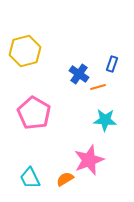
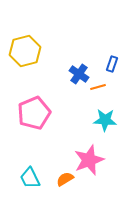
pink pentagon: rotated 20 degrees clockwise
